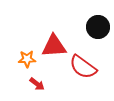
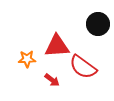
black circle: moved 3 px up
red triangle: moved 3 px right
red arrow: moved 15 px right, 4 px up
